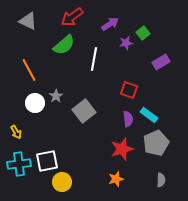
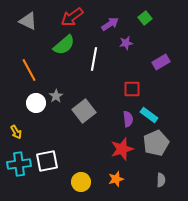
green square: moved 2 px right, 15 px up
red square: moved 3 px right, 1 px up; rotated 18 degrees counterclockwise
white circle: moved 1 px right
yellow circle: moved 19 px right
